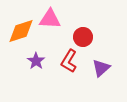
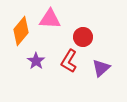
orange diamond: rotated 32 degrees counterclockwise
